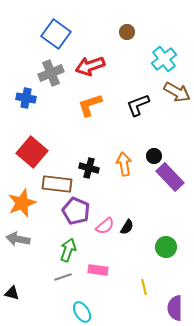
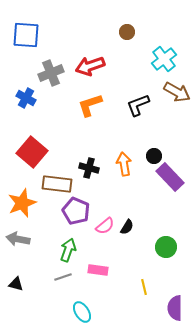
blue square: moved 30 px left, 1 px down; rotated 32 degrees counterclockwise
blue cross: rotated 18 degrees clockwise
black triangle: moved 4 px right, 9 px up
